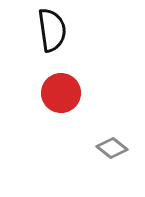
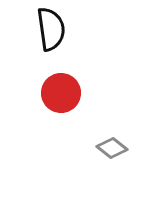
black semicircle: moved 1 px left, 1 px up
